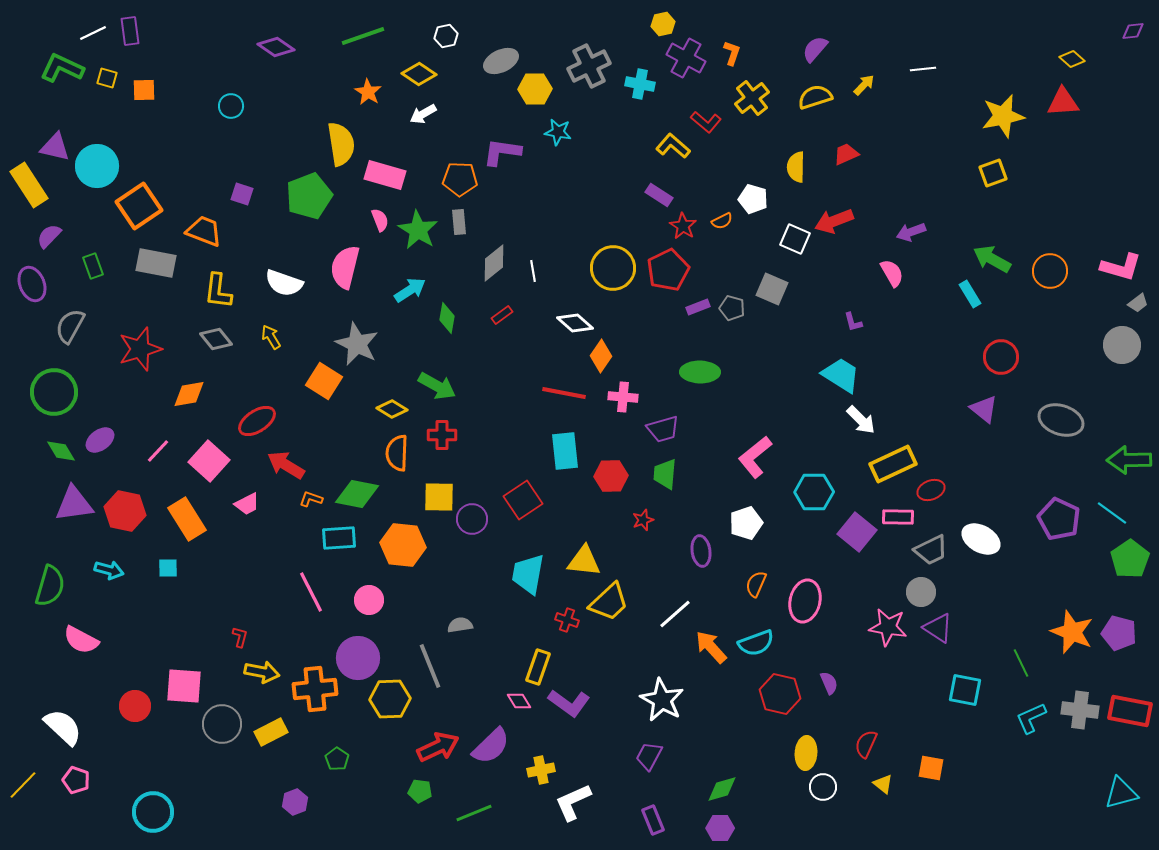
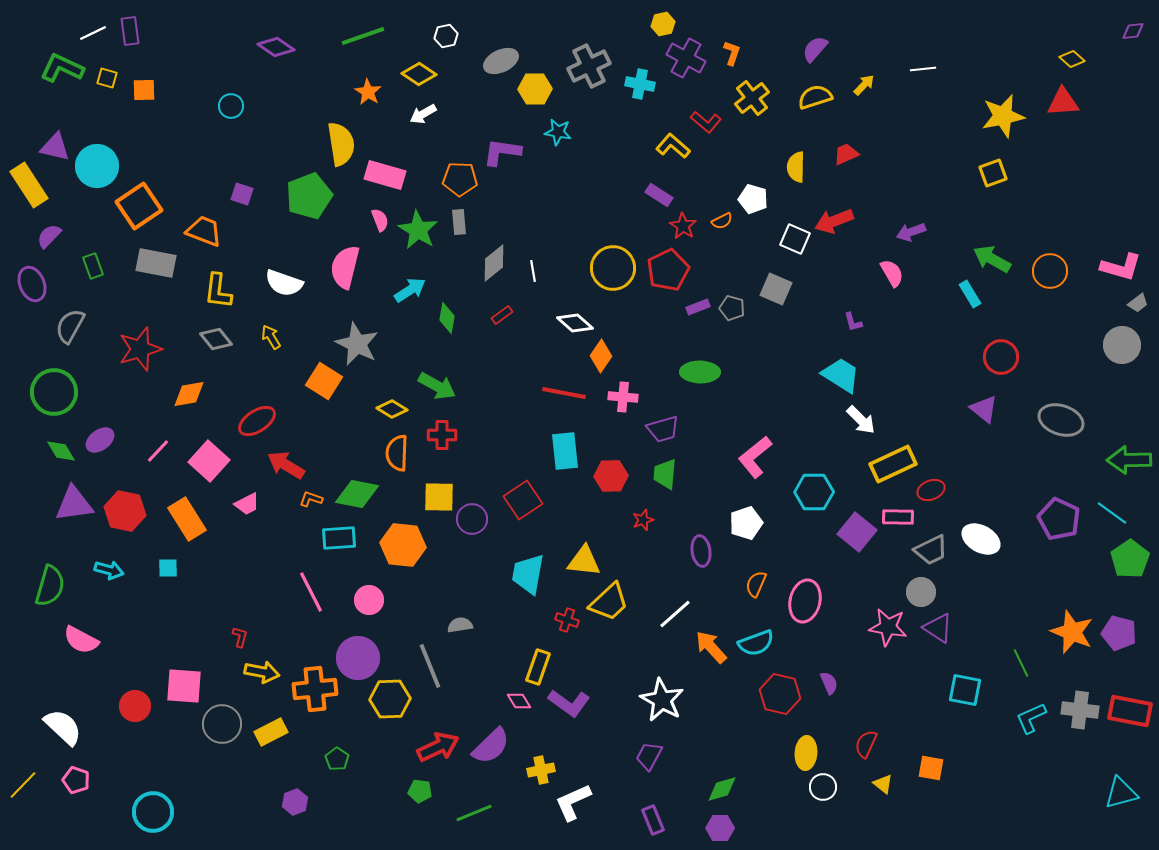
gray square at (772, 289): moved 4 px right
